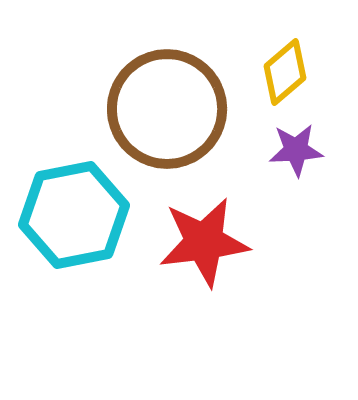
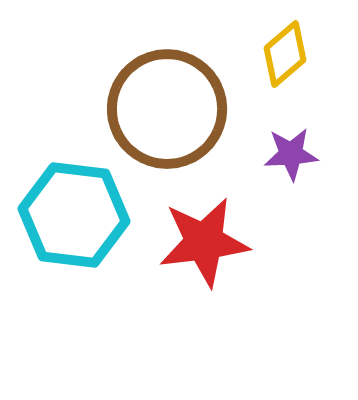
yellow diamond: moved 18 px up
purple star: moved 5 px left, 4 px down
cyan hexagon: rotated 18 degrees clockwise
